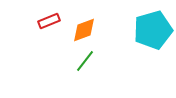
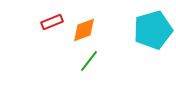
red rectangle: moved 3 px right, 1 px down
green line: moved 4 px right
